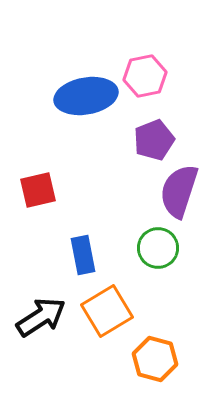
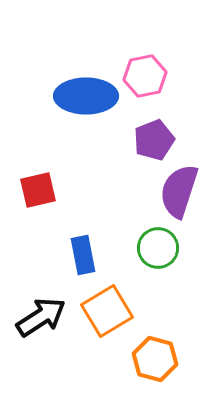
blue ellipse: rotated 10 degrees clockwise
